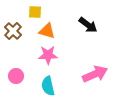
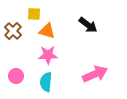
yellow square: moved 1 px left, 2 px down
cyan semicircle: moved 2 px left, 4 px up; rotated 18 degrees clockwise
